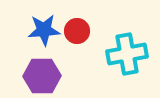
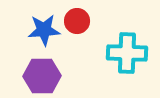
red circle: moved 10 px up
cyan cross: moved 1 px up; rotated 12 degrees clockwise
